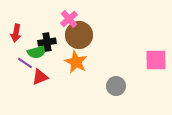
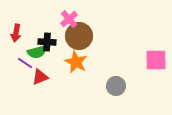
brown circle: moved 1 px down
black cross: rotated 12 degrees clockwise
